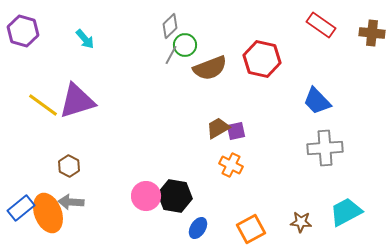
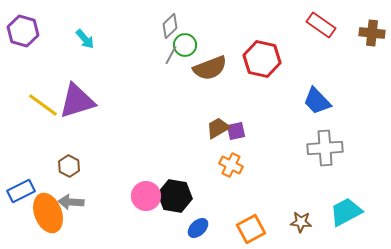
blue rectangle: moved 17 px up; rotated 12 degrees clockwise
blue ellipse: rotated 15 degrees clockwise
